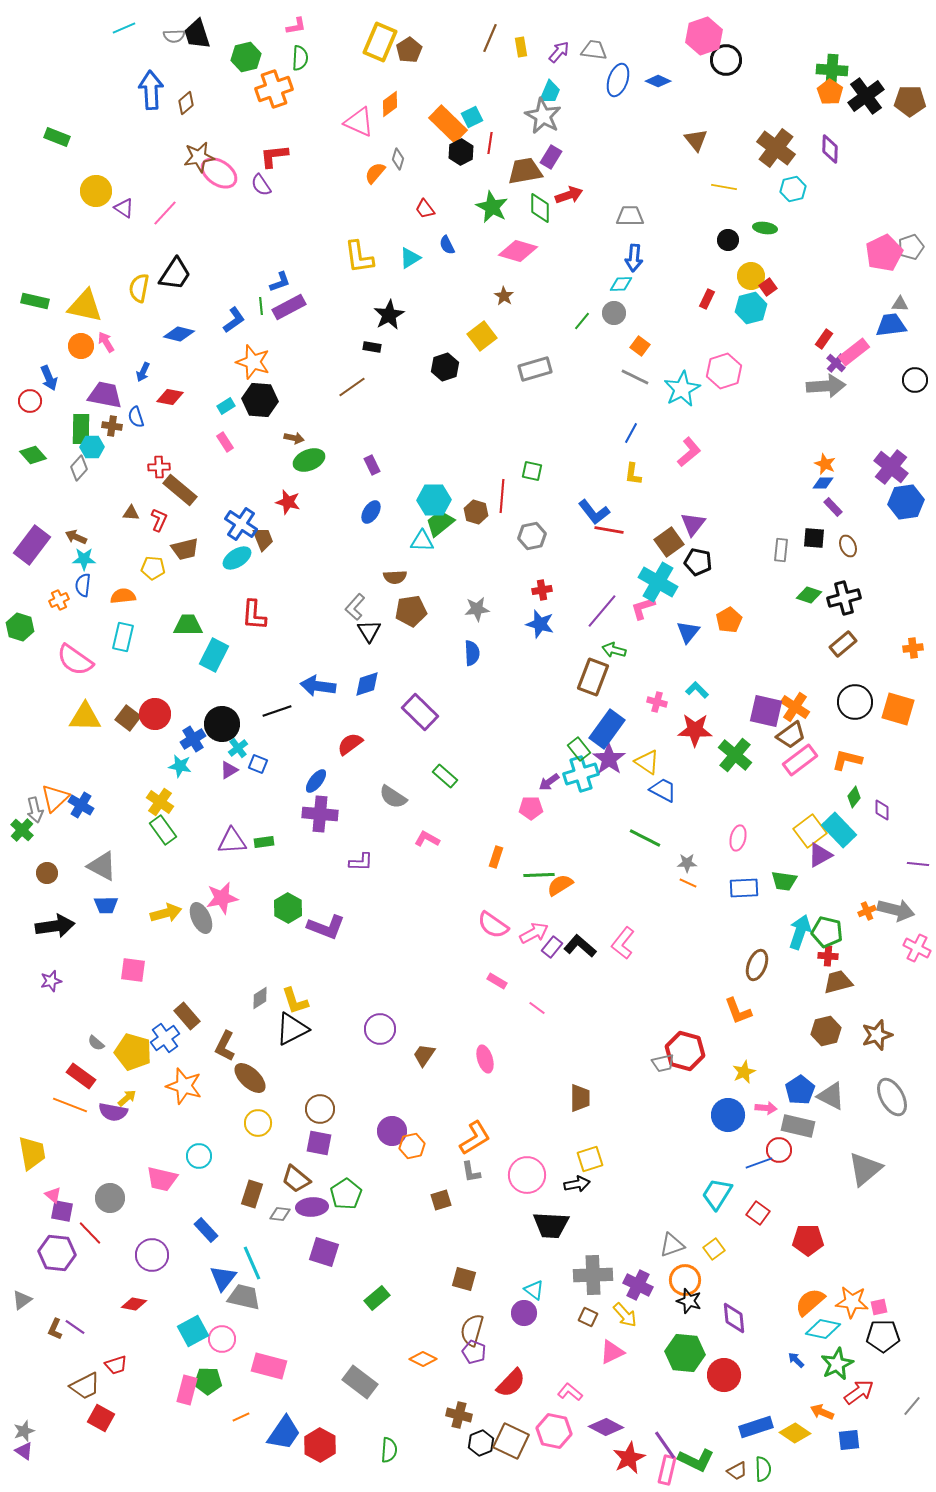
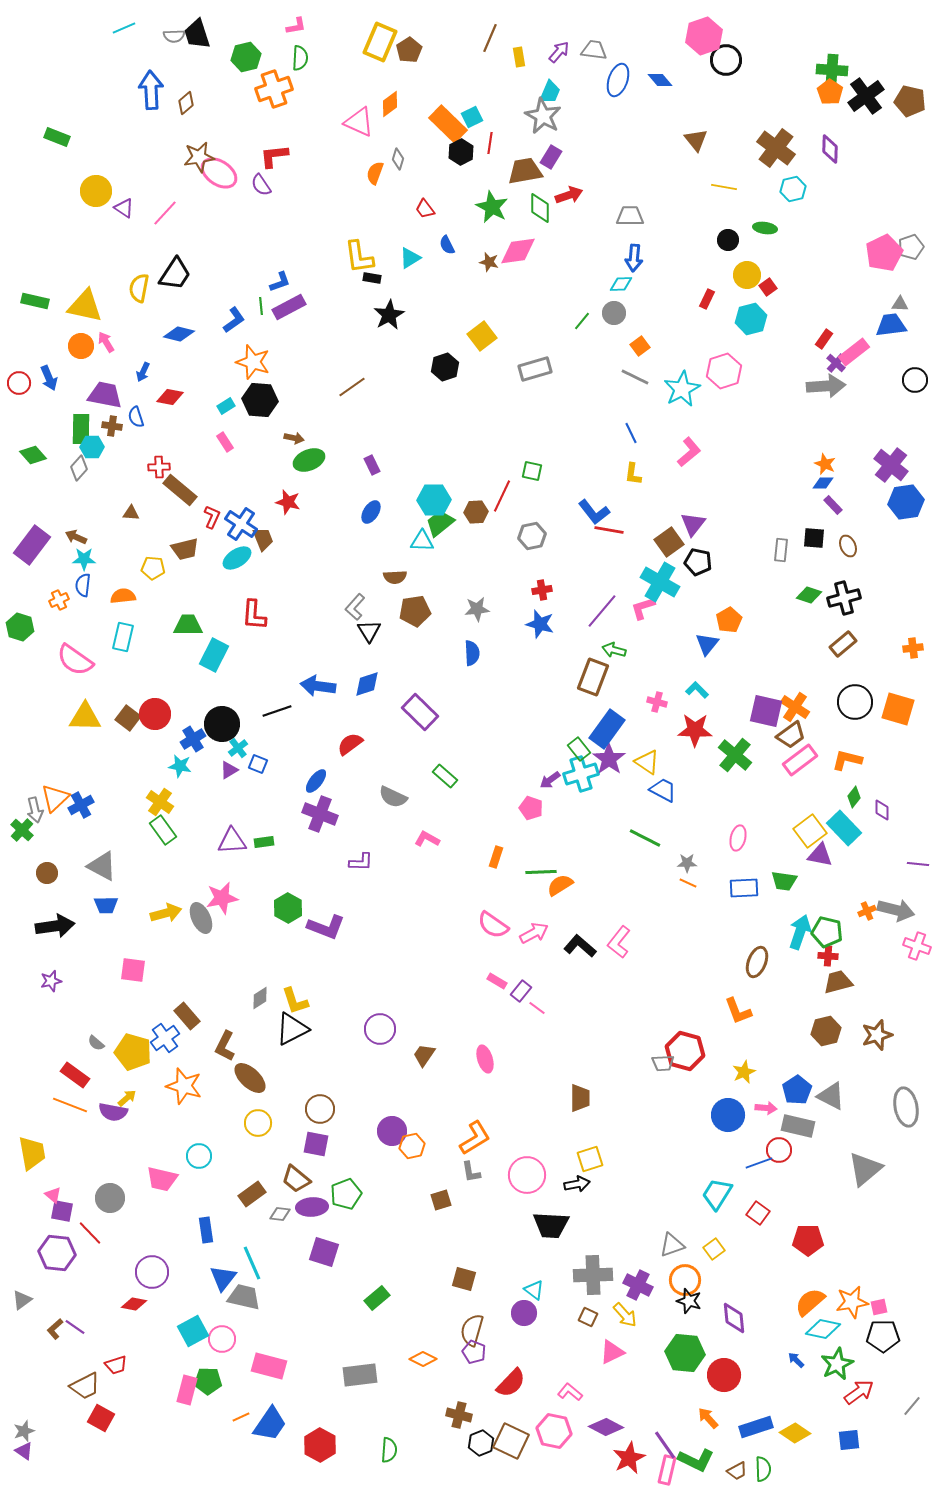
yellow rectangle at (521, 47): moved 2 px left, 10 px down
blue diamond at (658, 81): moved 2 px right, 1 px up; rotated 25 degrees clockwise
brown pentagon at (910, 101): rotated 12 degrees clockwise
orange semicircle at (375, 173): rotated 20 degrees counterclockwise
pink diamond at (518, 251): rotated 24 degrees counterclockwise
yellow circle at (751, 276): moved 4 px left, 1 px up
brown star at (504, 296): moved 15 px left, 34 px up; rotated 18 degrees counterclockwise
cyan hexagon at (751, 308): moved 11 px down
orange square at (640, 346): rotated 18 degrees clockwise
black rectangle at (372, 347): moved 69 px up
red circle at (30, 401): moved 11 px left, 18 px up
blue line at (631, 433): rotated 55 degrees counterclockwise
purple cross at (891, 467): moved 2 px up
red line at (502, 496): rotated 20 degrees clockwise
purple rectangle at (833, 507): moved 2 px up
brown hexagon at (476, 512): rotated 20 degrees counterclockwise
red L-shape at (159, 520): moved 53 px right, 3 px up
cyan cross at (658, 582): moved 2 px right
brown pentagon at (411, 611): moved 4 px right
blue triangle at (688, 632): moved 19 px right, 12 px down
purple arrow at (549, 782): moved 1 px right, 2 px up
gray semicircle at (393, 797): rotated 8 degrees counterclockwise
blue cross at (81, 805): rotated 30 degrees clockwise
pink pentagon at (531, 808): rotated 20 degrees clockwise
purple cross at (320, 814): rotated 16 degrees clockwise
cyan rectangle at (839, 830): moved 5 px right, 2 px up
purple triangle at (820, 855): rotated 40 degrees clockwise
green line at (539, 875): moved 2 px right, 3 px up
pink L-shape at (623, 943): moved 4 px left, 1 px up
purple rectangle at (552, 947): moved 31 px left, 44 px down
pink cross at (917, 948): moved 2 px up; rotated 8 degrees counterclockwise
brown ellipse at (757, 965): moved 3 px up
gray trapezoid at (663, 1063): rotated 10 degrees clockwise
red rectangle at (81, 1076): moved 6 px left, 1 px up
blue pentagon at (800, 1090): moved 3 px left
gray ellipse at (892, 1097): moved 14 px right, 10 px down; rotated 18 degrees clockwise
purple square at (319, 1143): moved 3 px left, 1 px down
brown rectangle at (252, 1194): rotated 36 degrees clockwise
green pentagon at (346, 1194): rotated 12 degrees clockwise
blue rectangle at (206, 1230): rotated 35 degrees clockwise
purple circle at (152, 1255): moved 17 px down
orange star at (852, 1302): rotated 16 degrees counterclockwise
brown L-shape at (55, 1329): rotated 25 degrees clockwise
gray rectangle at (360, 1382): moved 7 px up; rotated 44 degrees counterclockwise
orange arrow at (822, 1412): moved 114 px left, 6 px down; rotated 25 degrees clockwise
blue trapezoid at (284, 1433): moved 14 px left, 9 px up
